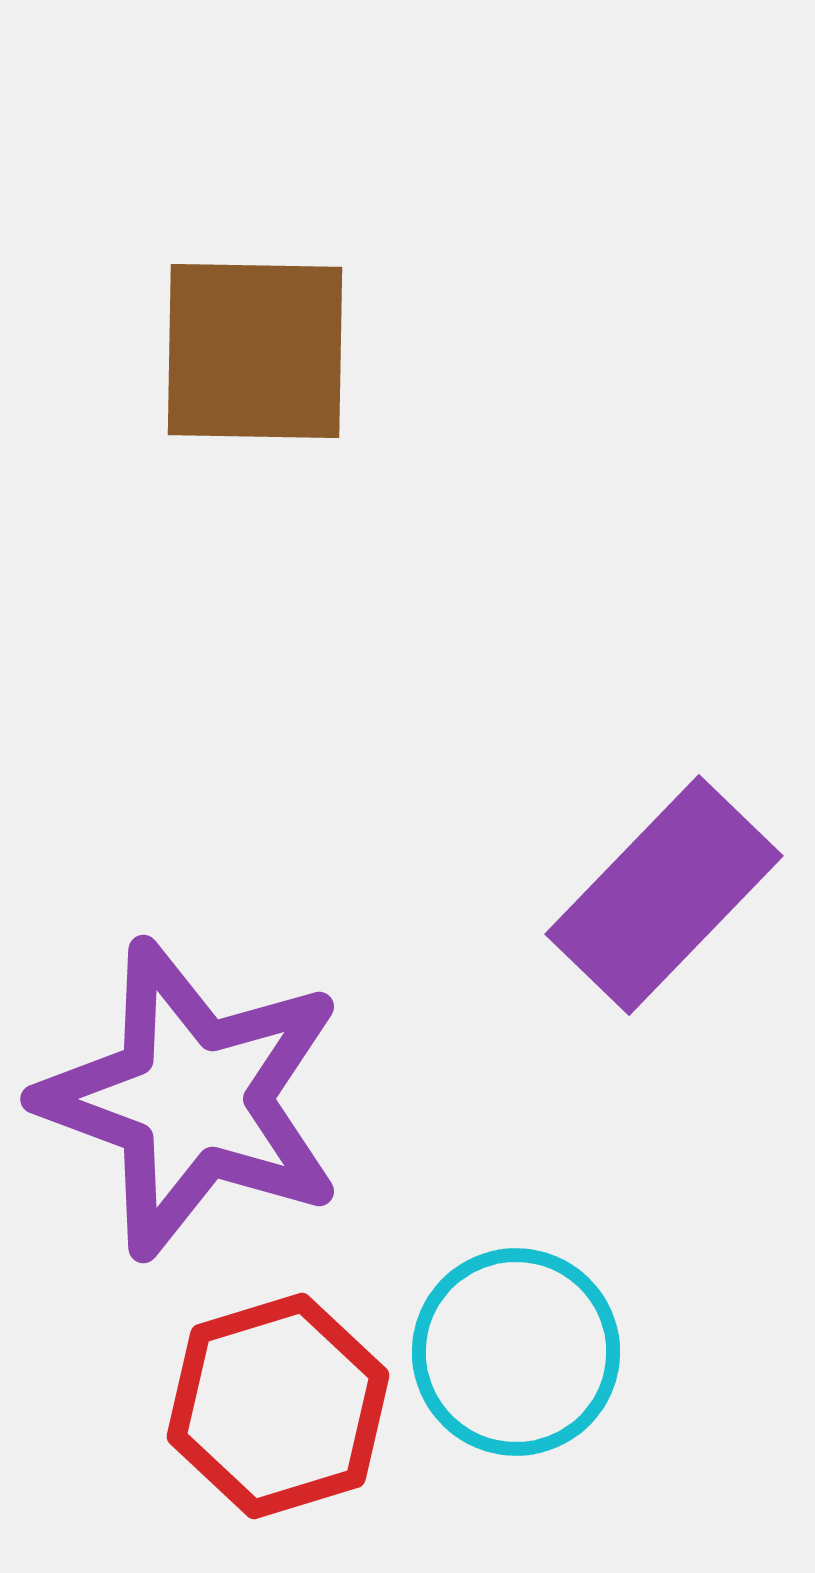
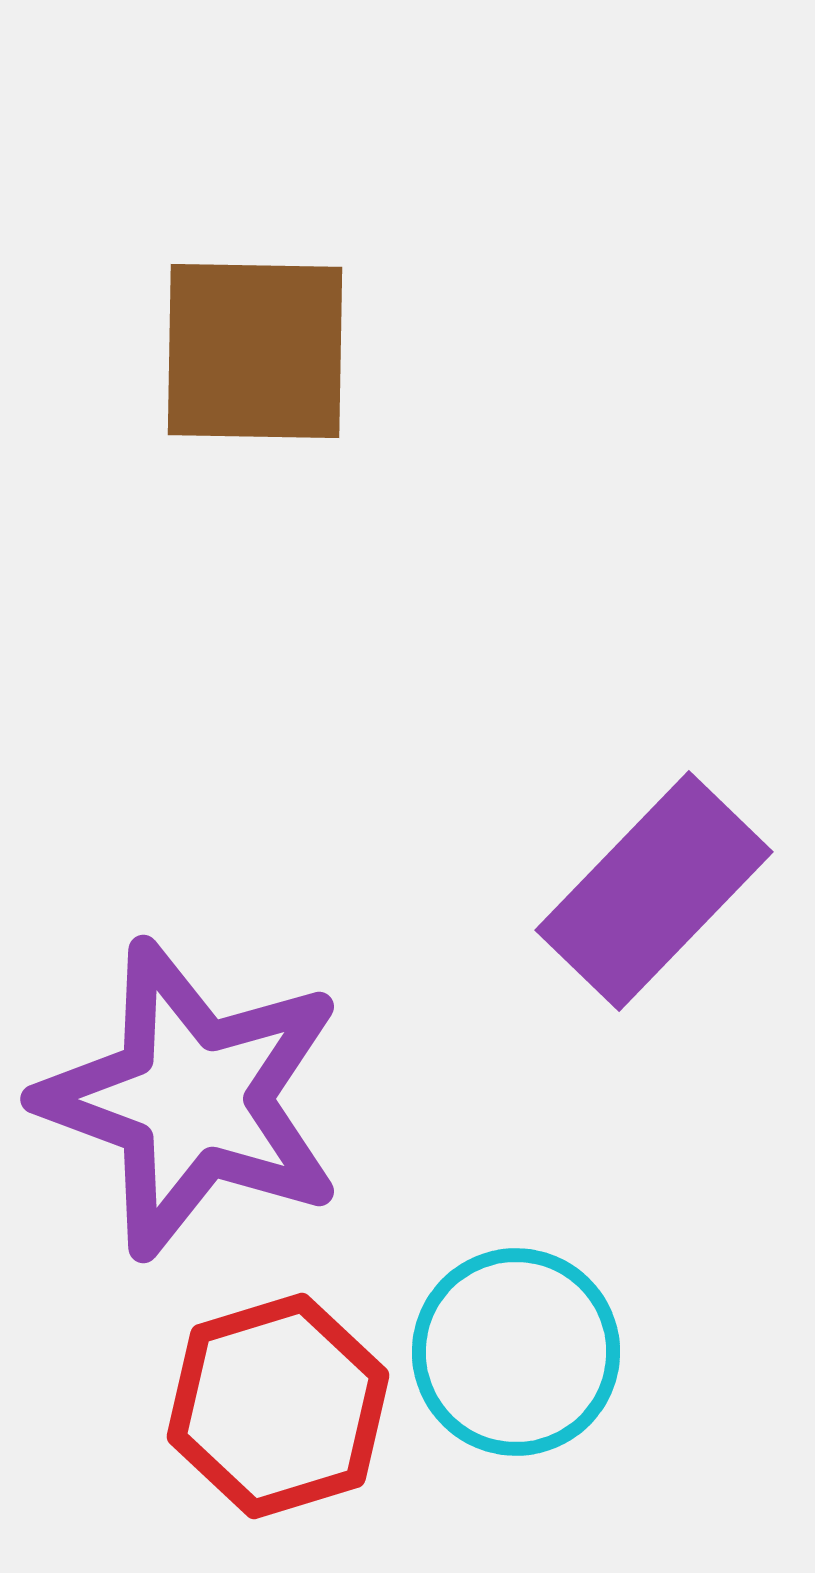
purple rectangle: moved 10 px left, 4 px up
